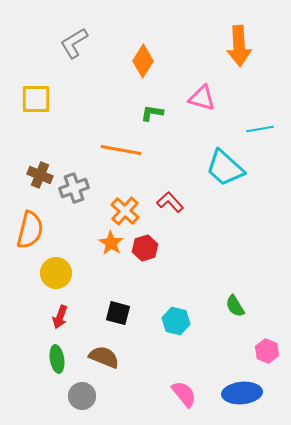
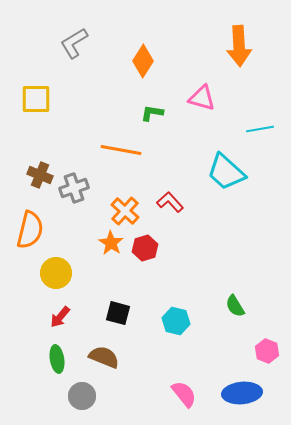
cyan trapezoid: moved 1 px right, 4 px down
red arrow: rotated 20 degrees clockwise
